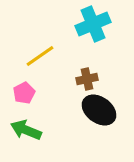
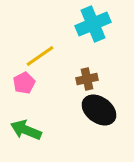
pink pentagon: moved 10 px up
